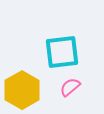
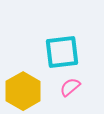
yellow hexagon: moved 1 px right, 1 px down
